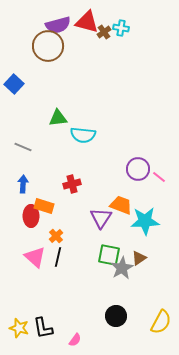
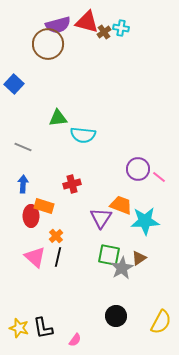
brown circle: moved 2 px up
